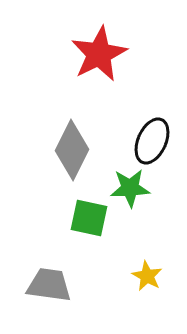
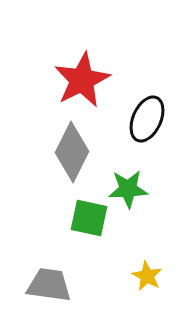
red star: moved 17 px left, 26 px down
black ellipse: moved 5 px left, 22 px up
gray diamond: moved 2 px down
green star: moved 2 px left, 1 px down
